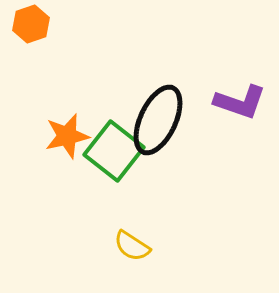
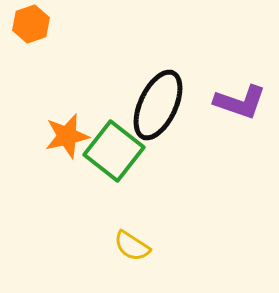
black ellipse: moved 15 px up
